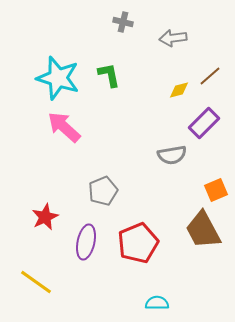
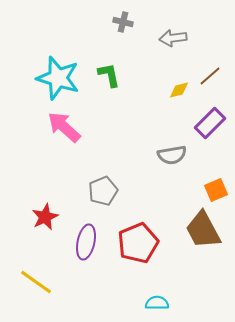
purple rectangle: moved 6 px right
